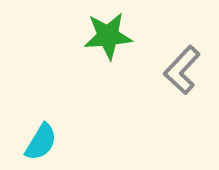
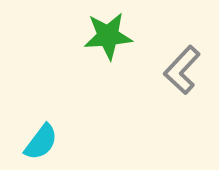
cyan semicircle: rotated 6 degrees clockwise
